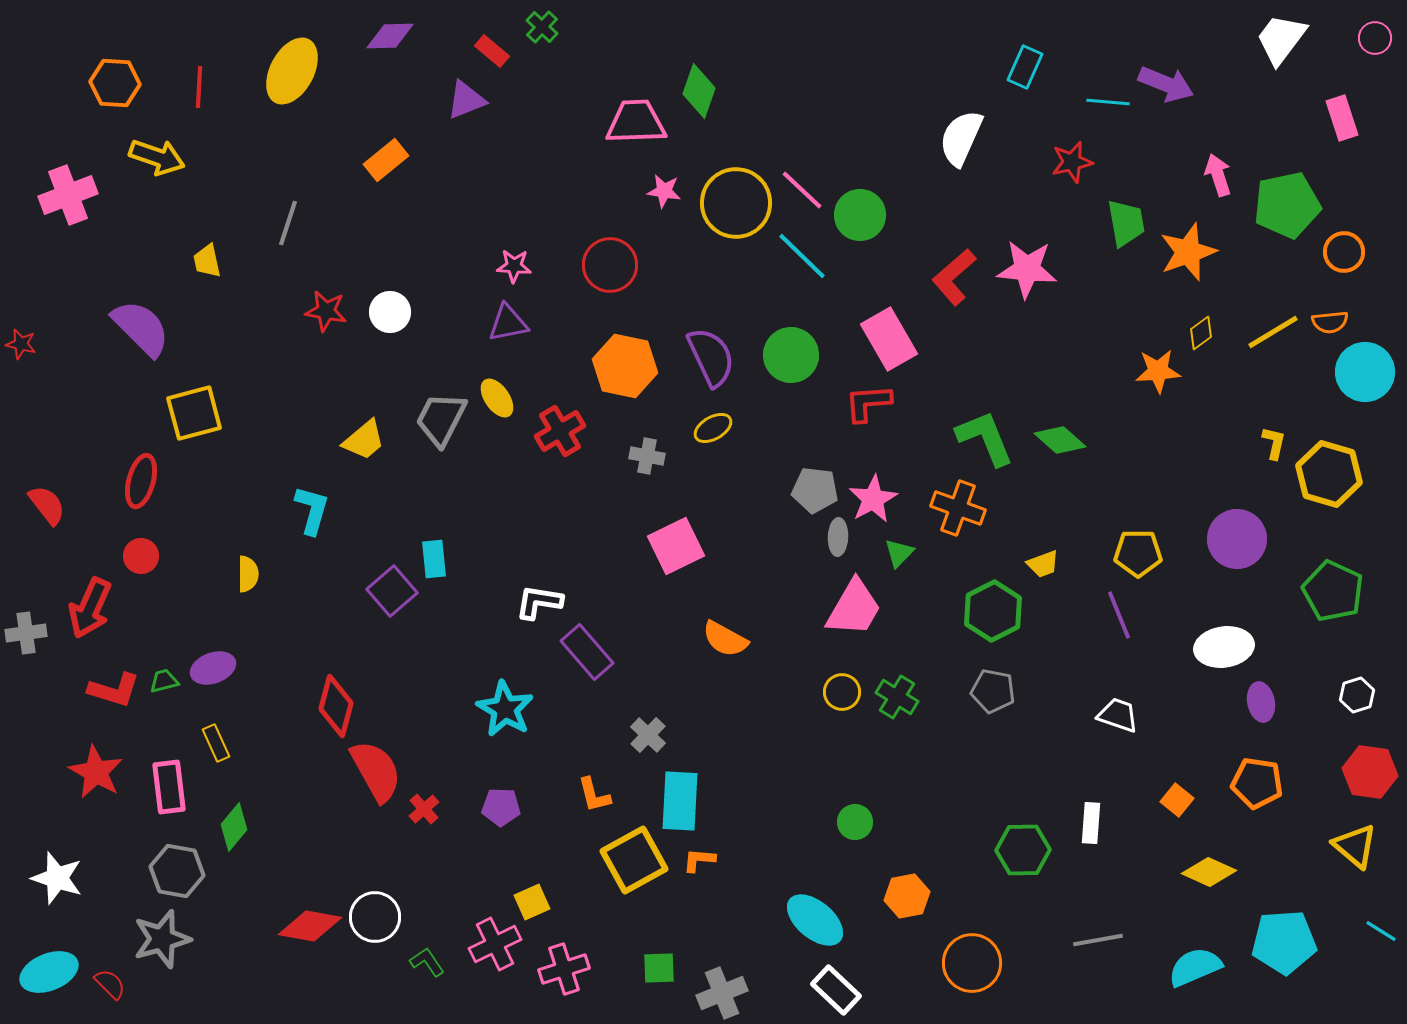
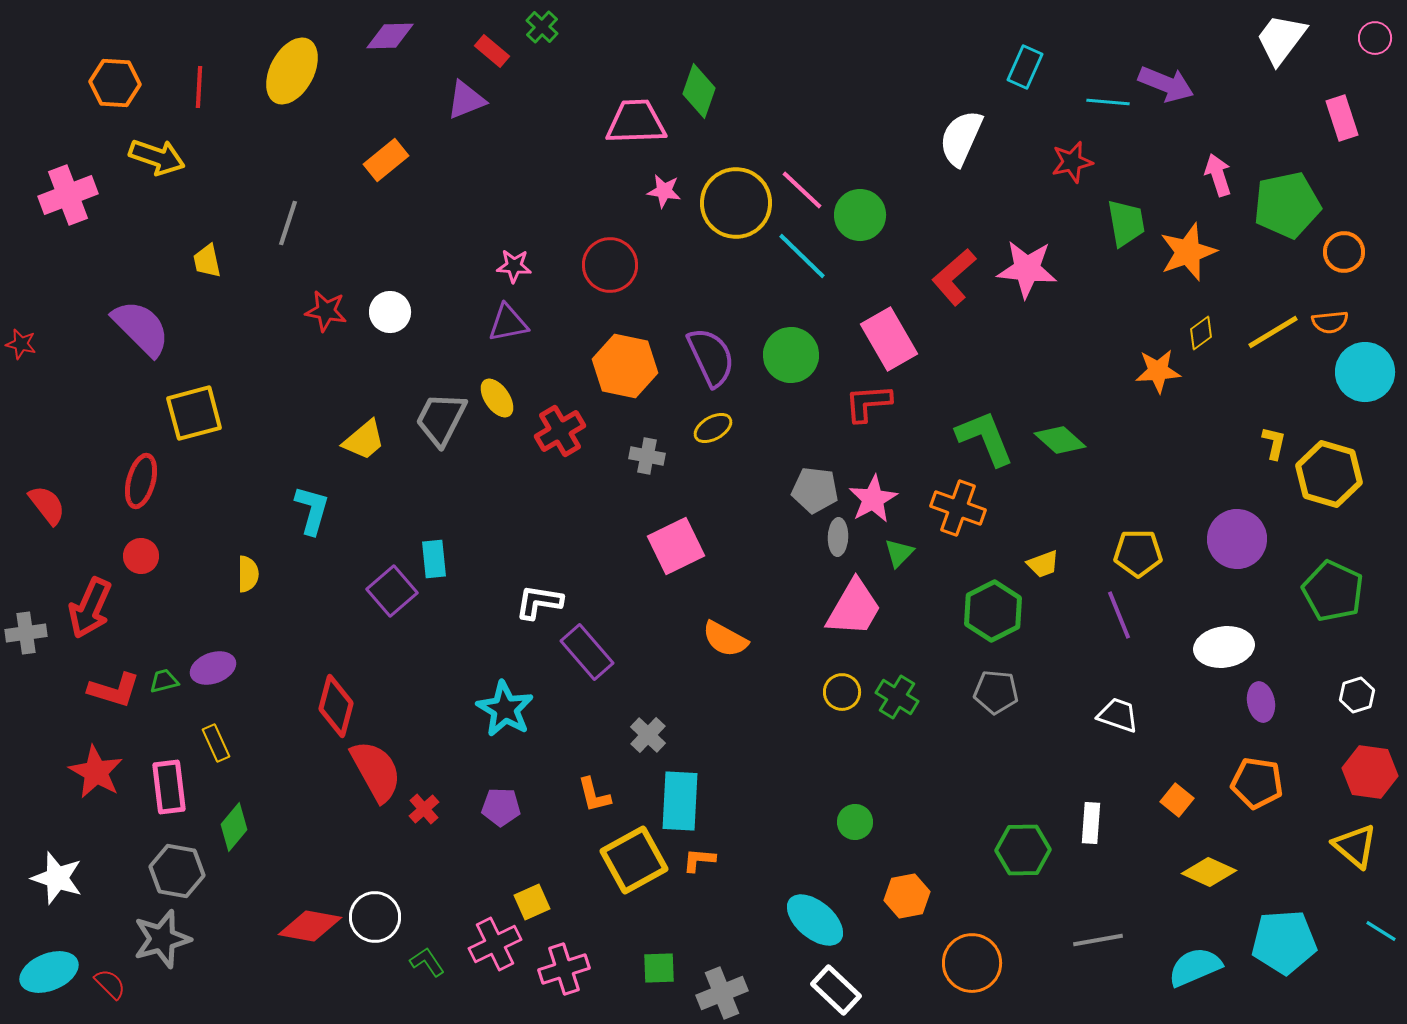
gray pentagon at (993, 691): moved 3 px right, 1 px down; rotated 6 degrees counterclockwise
